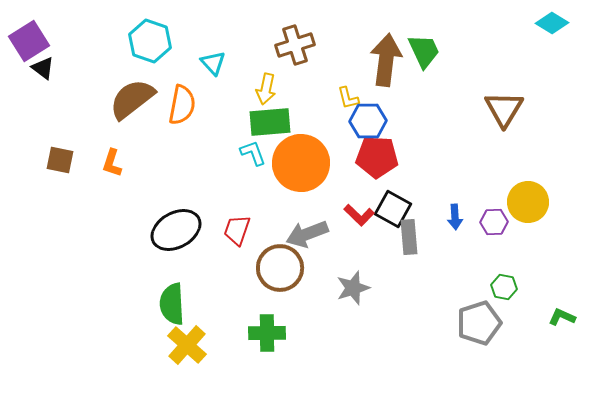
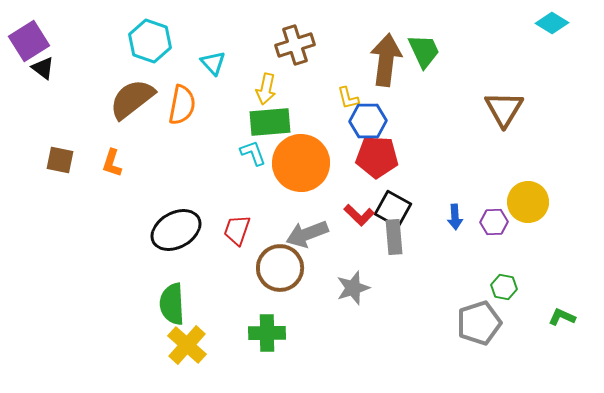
gray rectangle: moved 15 px left
